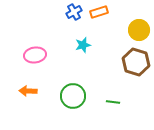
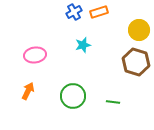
orange arrow: rotated 114 degrees clockwise
